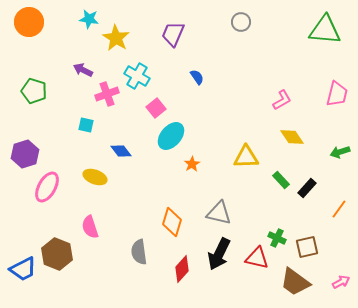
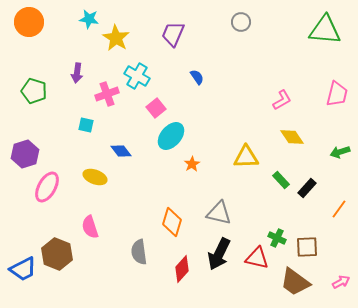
purple arrow: moved 6 px left, 3 px down; rotated 108 degrees counterclockwise
brown square: rotated 10 degrees clockwise
